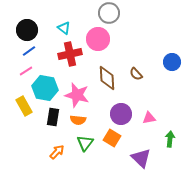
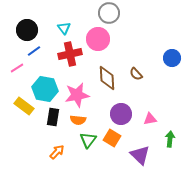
cyan triangle: rotated 16 degrees clockwise
blue line: moved 5 px right
blue circle: moved 4 px up
pink line: moved 9 px left, 3 px up
cyan hexagon: moved 1 px down
pink star: rotated 25 degrees counterclockwise
yellow rectangle: rotated 24 degrees counterclockwise
pink triangle: moved 1 px right, 1 px down
green triangle: moved 3 px right, 3 px up
purple triangle: moved 1 px left, 3 px up
